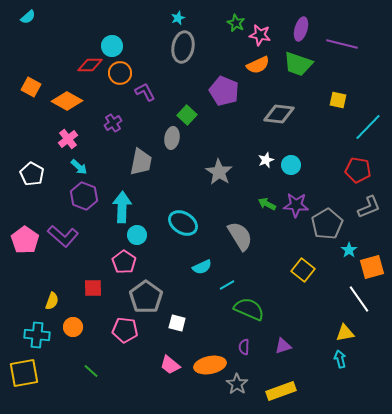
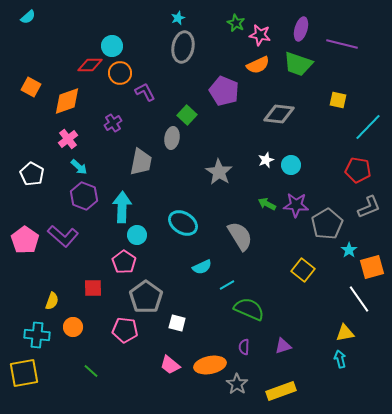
orange diamond at (67, 101): rotated 48 degrees counterclockwise
